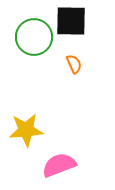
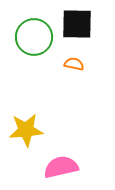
black square: moved 6 px right, 3 px down
orange semicircle: rotated 54 degrees counterclockwise
pink semicircle: moved 2 px right, 2 px down; rotated 8 degrees clockwise
